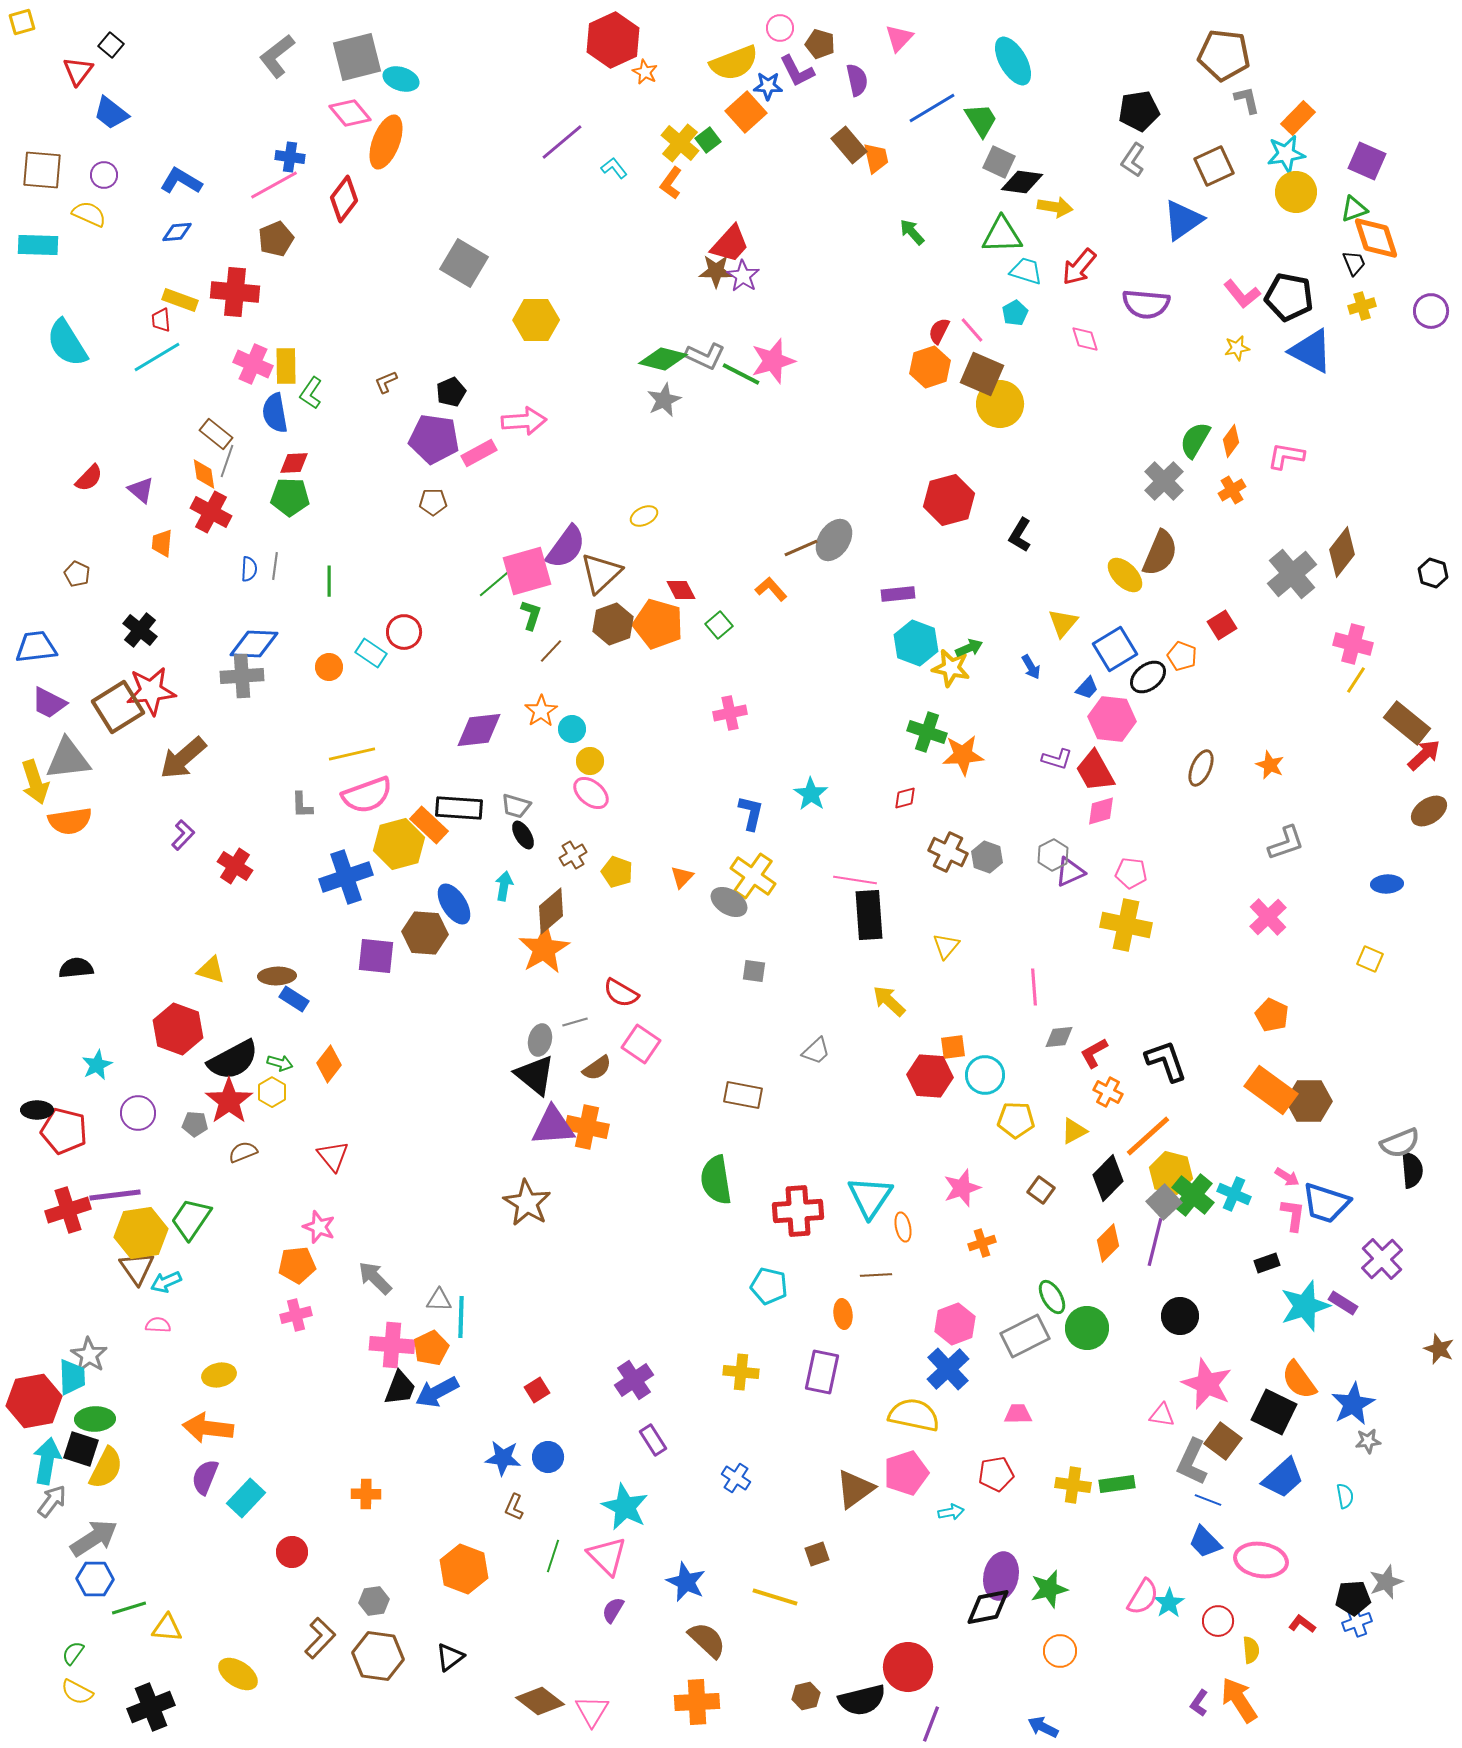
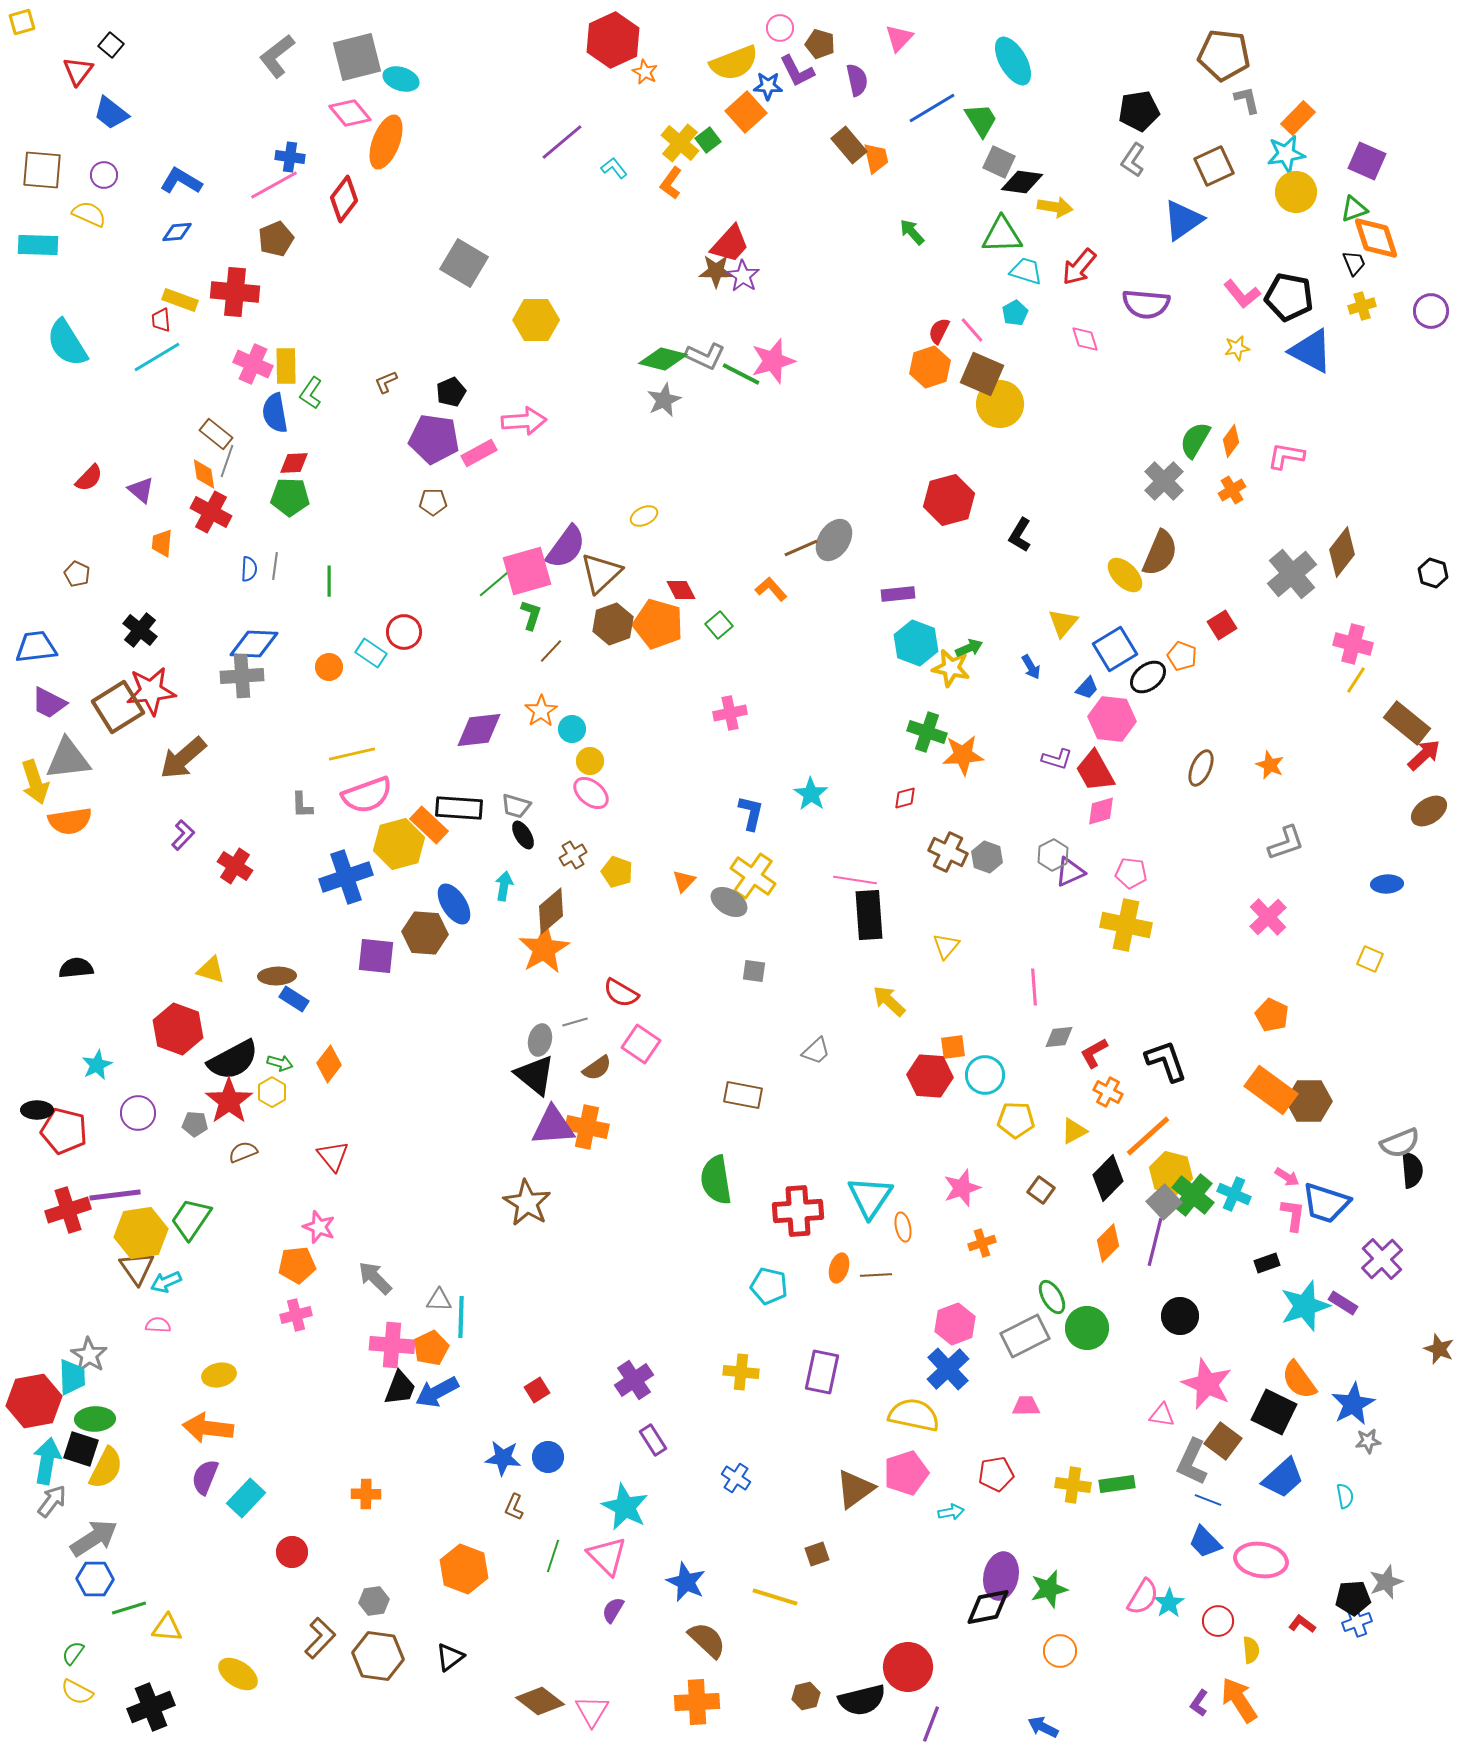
orange triangle at (682, 877): moved 2 px right, 4 px down
orange ellipse at (843, 1314): moved 4 px left, 46 px up; rotated 24 degrees clockwise
pink trapezoid at (1018, 1414): moved 8 px right, 8 px up
